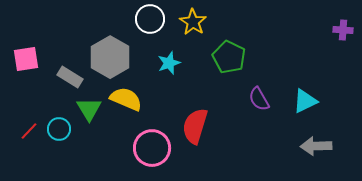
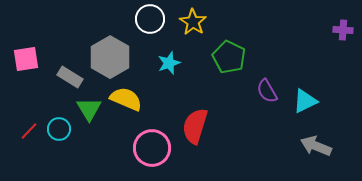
purple semicircle: moved 8 px right, 8 px up
gray arrow: rotated 24 degrees clockwise
